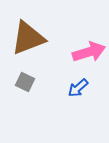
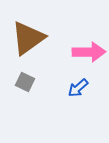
brown triangle: rotated 15 degrees counterclockwise
pink arrow: rotated 16 degrees clockwise
